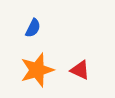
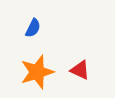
orange star: moved 2 px down
